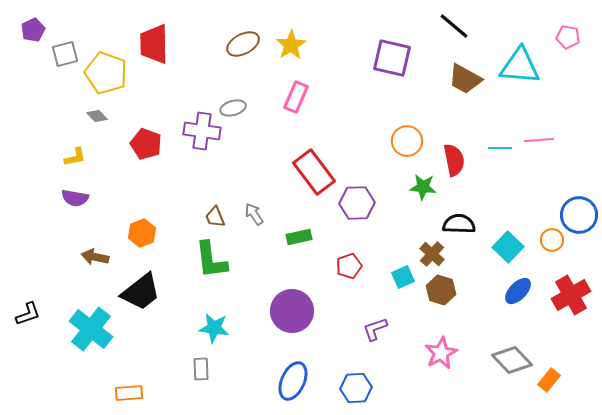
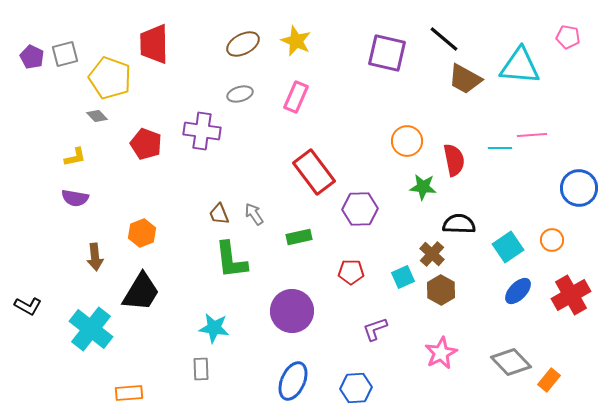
black line at (454, 26): moved 10 px left, 13 px down
purple pentagon at (33, 30): moved 1 px left, 27 px down; rotated 20 degrees counterclockwise
yellow star at (291, 45): moved 5 px right, 4 px up; rotated 16 degrees counterclockwise
purple square at (392, 58): moved 5 px left, 5 px up
yellow pentagon at (106, 73): moved 4 px right, 5 px down
gray ellipse at (233, 108): moved 7 px right, 14 px up
pink line at (539, 140): moved 7 px left, 5 px up
purple hexagon at (357, 203): moved 3 px right, 6 px down
blue circle at (579, 215): moved 27 px up
brown trapezoid at (215, 217): moved 4 px right, 3 px up
cyan square at (508, 247): rotated 12 degrees clockwise
brown arrow at (95, 257): rotated 108 degrees counterclockwise
green L-shape at (211, 260): moved 20 px right
red pentagon at (349, 266): moved 2 px right, 6 px down; rotated 20 degrees clockwise
brown hexagon at (441, 290): rotated 12 degrees clockwise
black trapezoid at (141, 292): rotated 21 degrees counterclockwise
black L-shape at (28, 314): moved 8 px up; rotated 48 degrees clockwise
gray diamond at (512, 360): moved 1 px left, 2 px down
